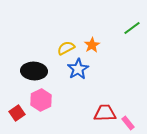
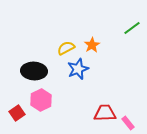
blue star: rotated 10 degrees clockwise
